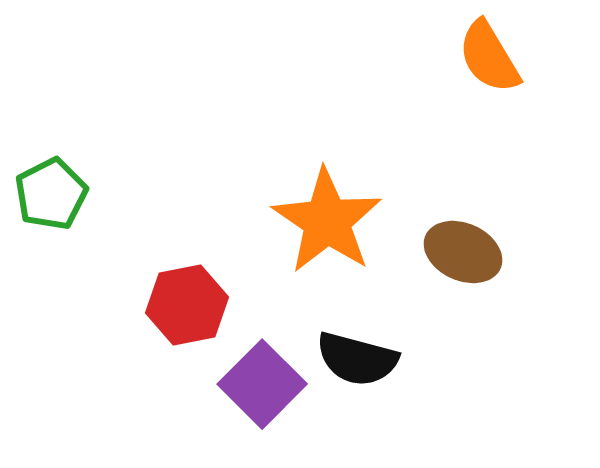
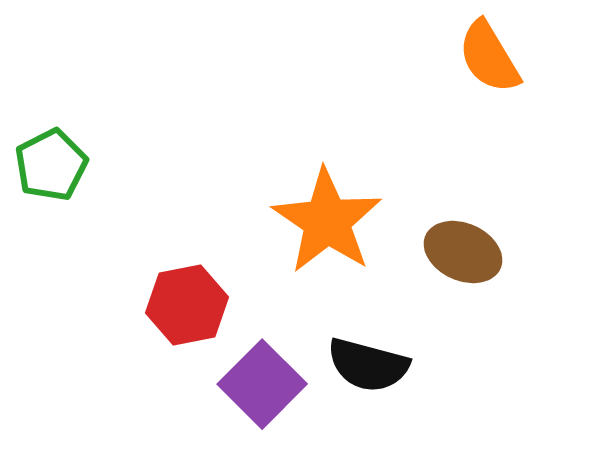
green pentagon: moved 29 px up
black semicircle: moved 11 px right, 6 px down
